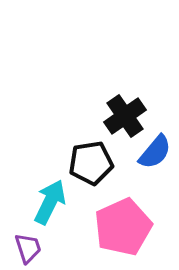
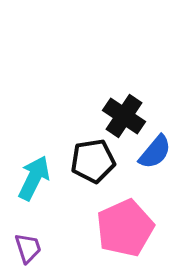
black cross: moved 1 px left; rotated 21 degrees counterclockwise
black pentagon: moved 2 px right, 2 px up
cyan arrow: moved 16 px left, 24 px up
pink pentagon: moved 2 px right, 1 px down
